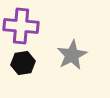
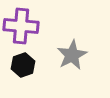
black hexagon: moved 2 px down; rotated 10 degrees counterclockwise
